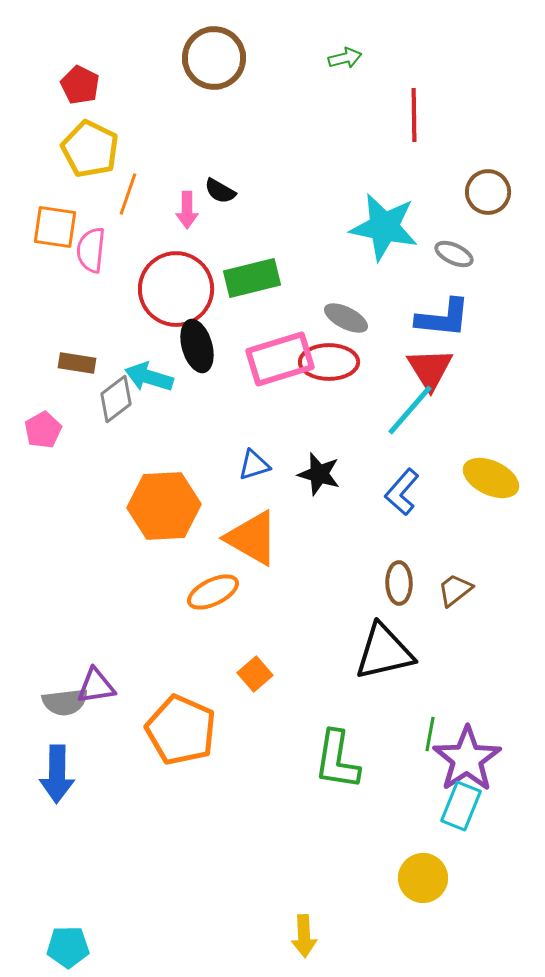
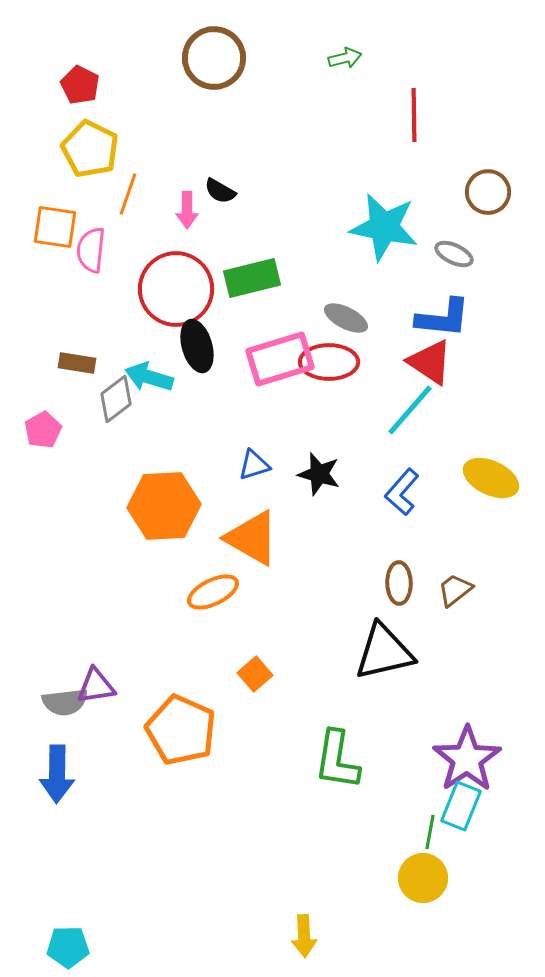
red triangle at (430, 369): moved 7 px up; rotated 24 degrees counterclockwise
green line at (430, 734): moved 98 px down
